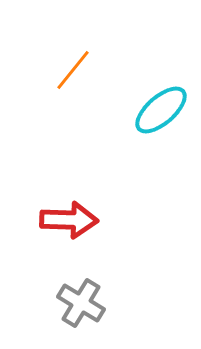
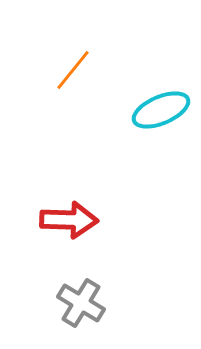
cyan ellipse: rotated 18 degrees clockwise
